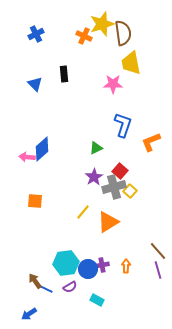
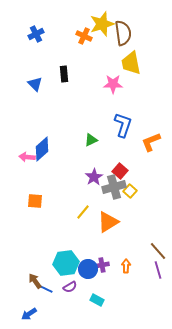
green triangle: moved 5 px left, 8 px up
